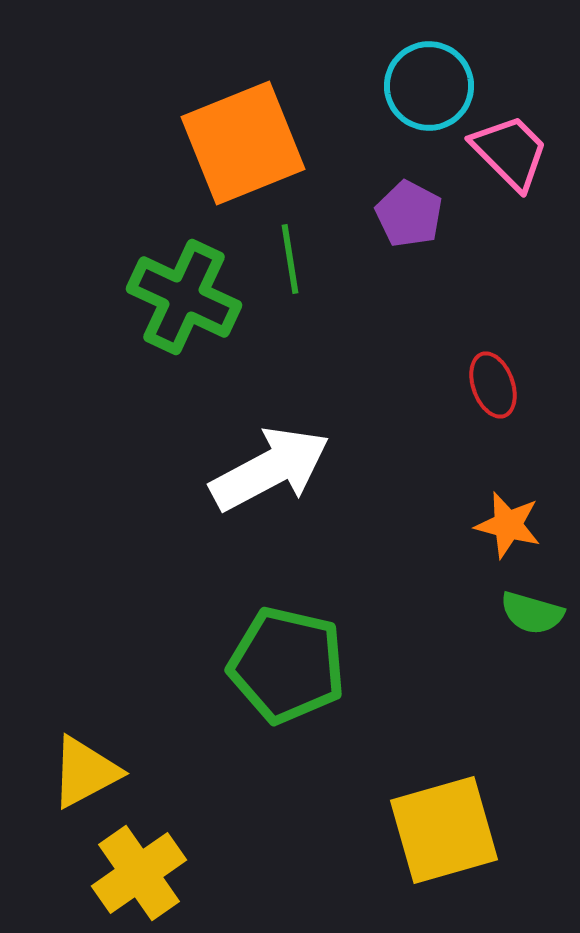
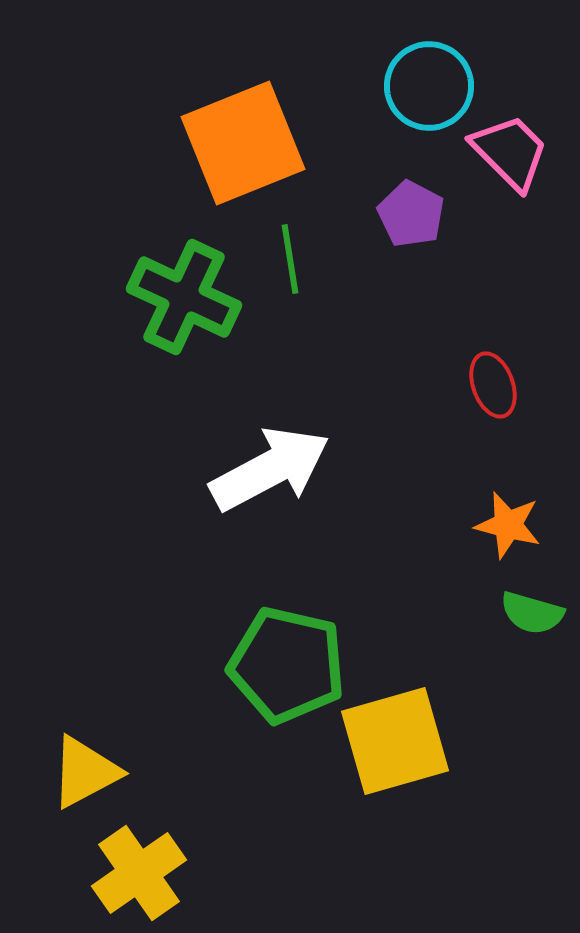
purple pentagon: moved 2 px right
yellow square: moved 49 px left, 89 px up
